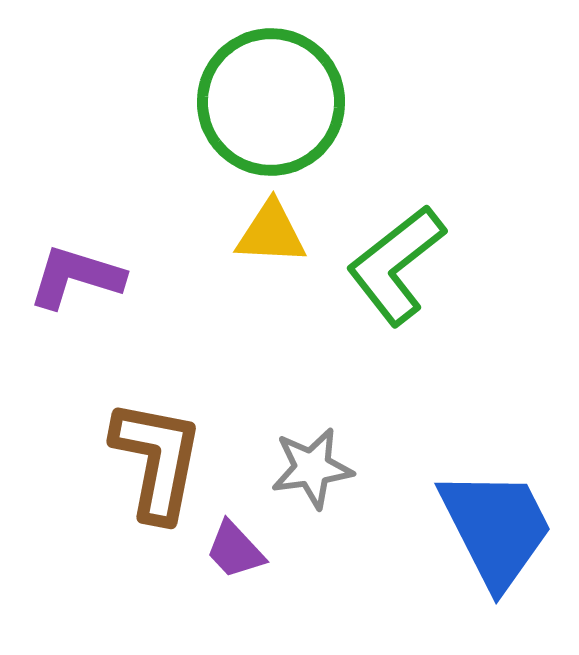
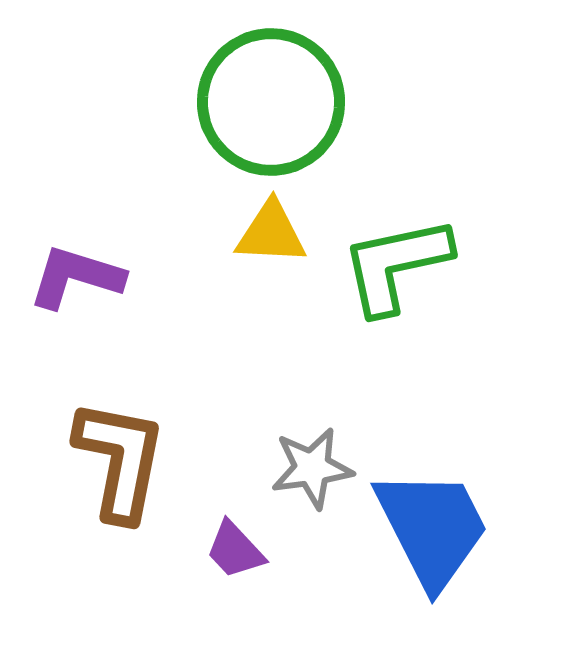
green L-shape: rotated 26 degrees clockwise
brown L-shape: moved 37 px left
blue trapezoid: moved 64 px left
